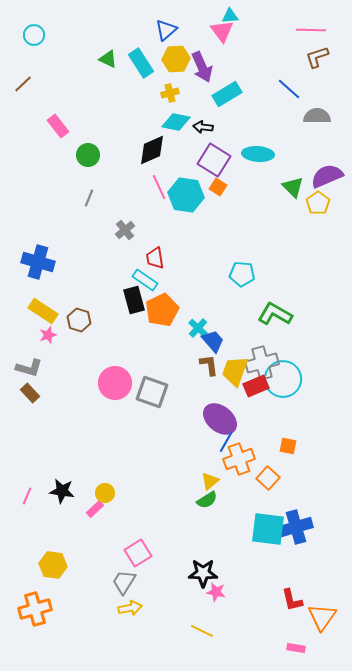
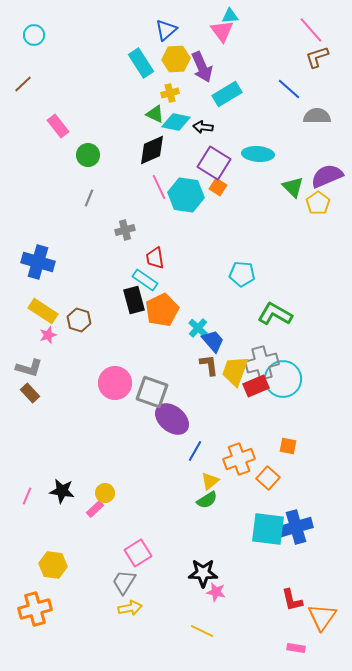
pink line at (311, 30): rotated 48 degrees clockwise
green triangle at (108, 59): moved 47 px right, 55 px down
purple square at (214, 160): moved 3 px down
gray cross at (125, 230): rotated 24 degrees clockwise
purple ellipse at (220, 419): moved 48 px left
blue line at (226, 442): moved 31 px left, 9 px down
